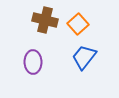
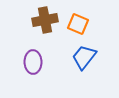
brown cross: rotated 25 degrees counterclockwise
orange square: rotated 25 degrees counterclockwise
